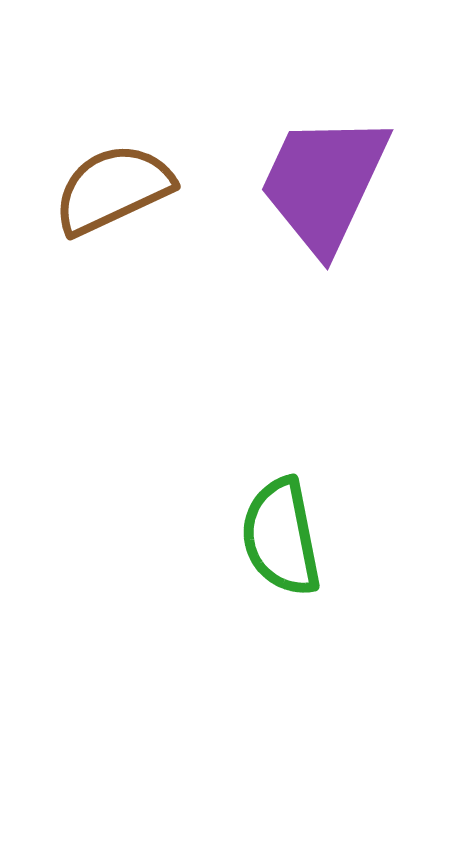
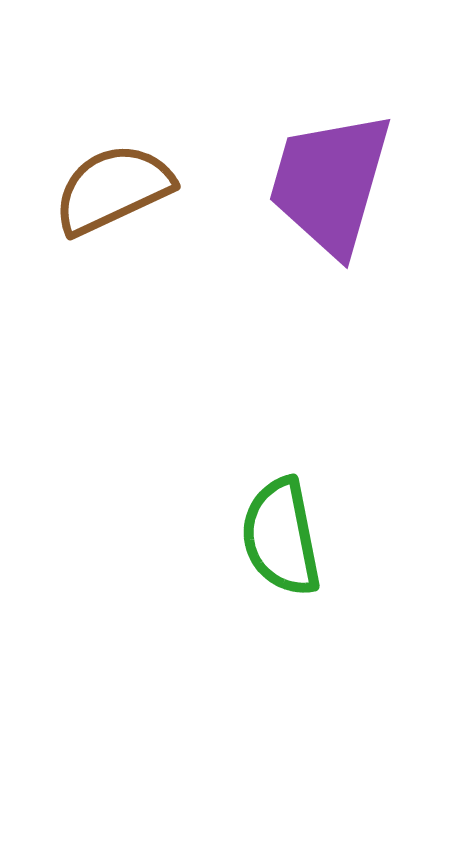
purple trapezoid: moved 6 px right; rotated 9 degrees counterclockwise
